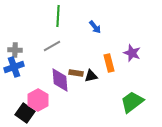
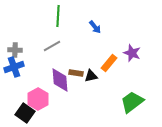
orange rectangle: rotated 54 degrees clockwise
pink hexagon: moved 1 px up
